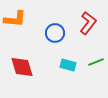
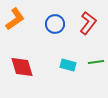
orange L-shape: rotated 40 degrees counterclockwise
blue circle: moved 9 px up
green line: rotated 14 degrees clockwise
